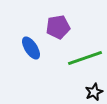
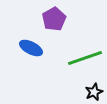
purple pentagon: moved 4 px left, 8 px up; rotated 20 degrees counterclockwise
blue ellipse: rotated 30 degrees counterclockwise
